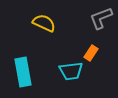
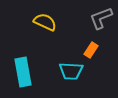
yellow semicircle: moved 1 px right, 1 px up
orange rectangle: moved 3 px up
cyan trapezoid: rotated 10 degrees clockwise
